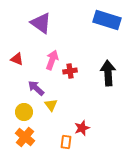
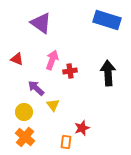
yellow triangle: moved 2 px right
